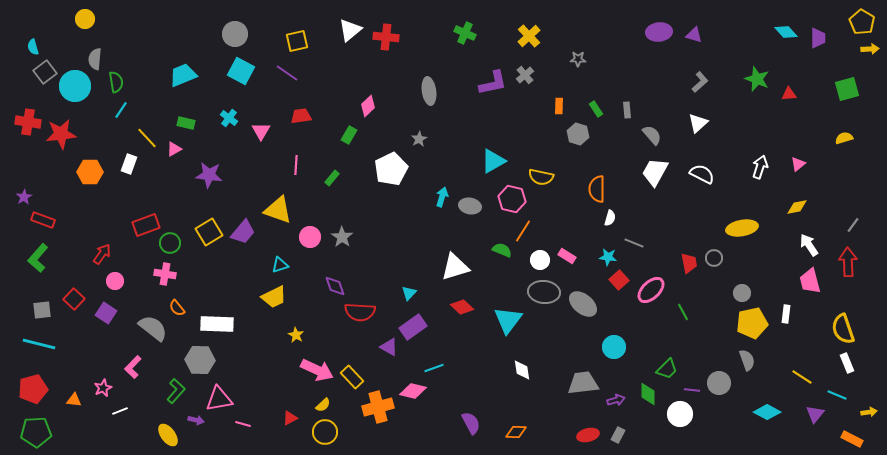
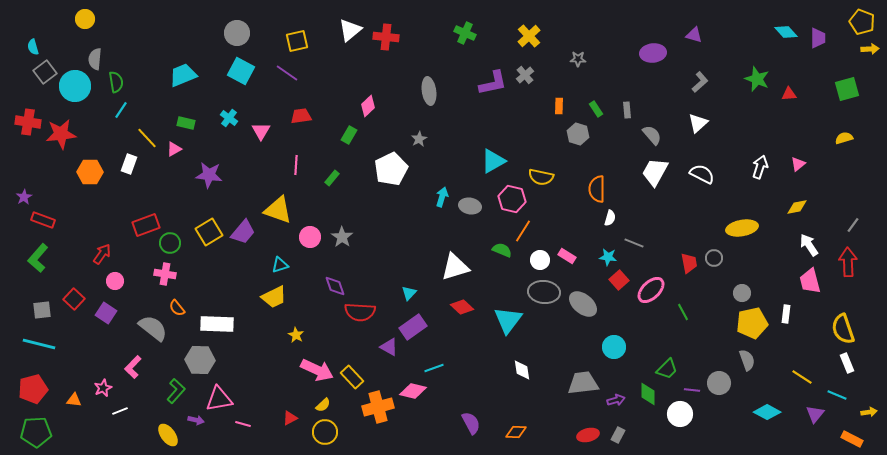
yellow pentagon at (862, 22): rotated 10 degrees counterclockwise
purple ellipse at (659, 32): moved 6 px left, 21 px down
gray circle at (235, 34): moved 2 px right, 1 px up
